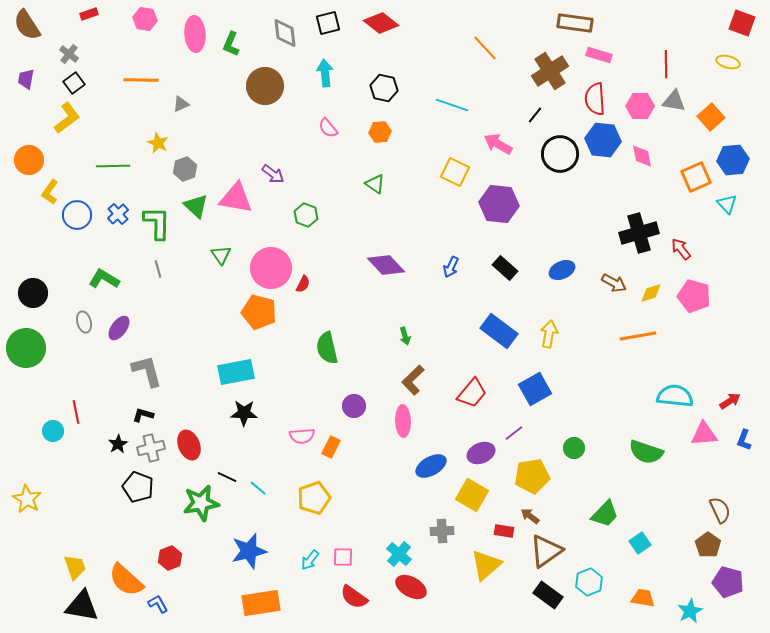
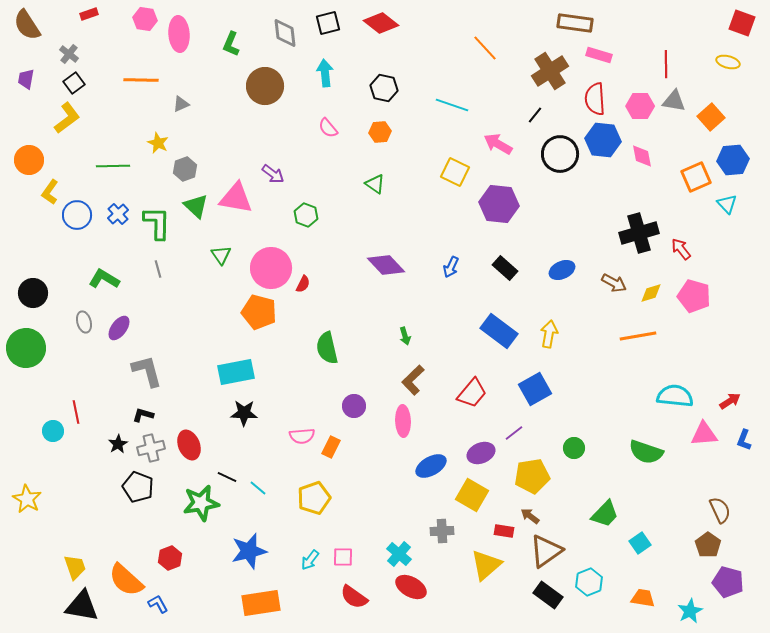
pink ellipse at (195, 34): moved 16 px left
